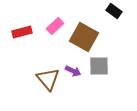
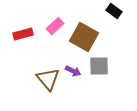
red rectangle: moved 1 px right, 2 px down
